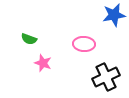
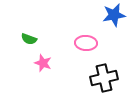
pink ellipse: moved 2 px right, 1 px up
black cross: moved 2 px left, 1 px down; rotated 12 degrees clockwise
